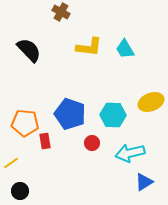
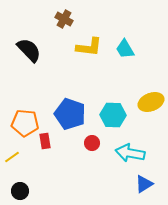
brown cross: moved 3 px right, 7 px down
cyan arrow: rotated 24 degrees clockwise
yellow line: moved 1 px right, 6 px up
blue triangle: moved 2 px down
